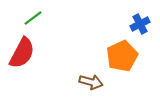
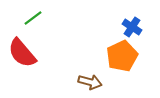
blue cross: moved 8 px left, 3 px down; rotated 30 degrees counterclockwise
red semicircle: rotated 112 degrees clockwise
brown arrow: moved 1 px left
